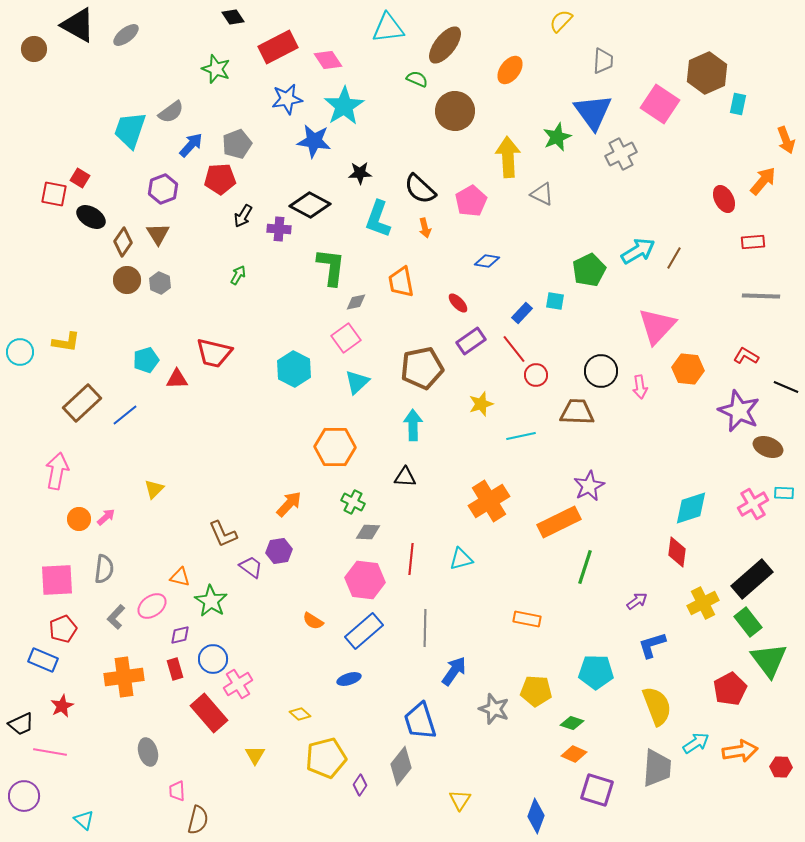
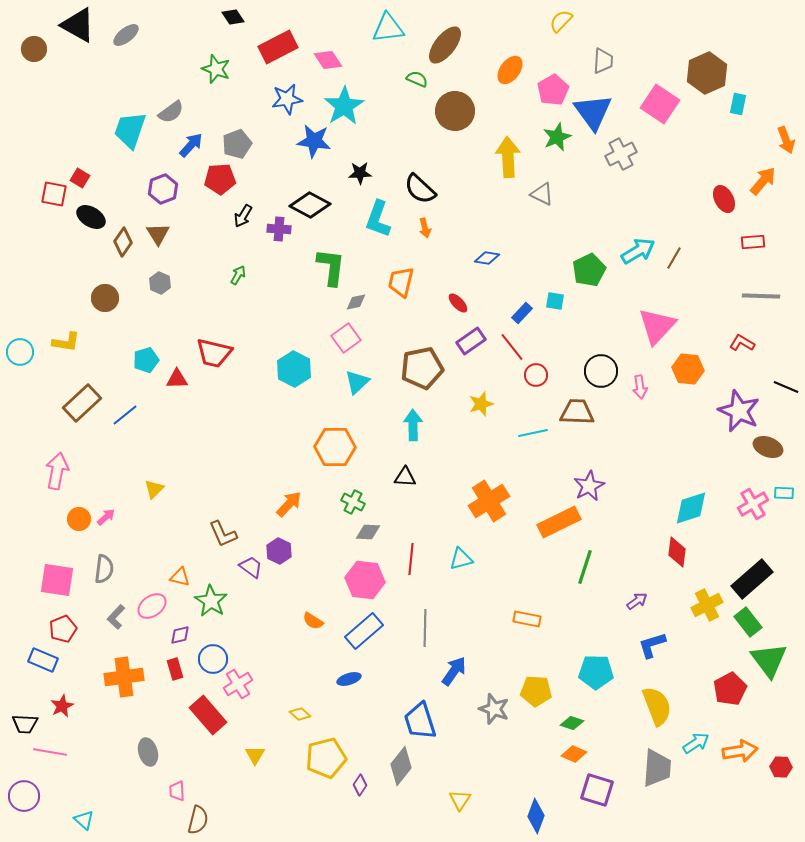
pink pentagon at (471, 201): moved 82 px right, 111 px up
blue diamond at (487, 261): moved 3 px up
brown circle at (127, 280): moved 22 px left, 18 px down
orange trapezoid at (401, 282): rotated 24 degrees clockwise
red line at (514, 349): moved 2 px left, 2 px up
red L-shape at (746, 356): moved 4 px left, 13 px up
cyan line at (521, 436): moved 12 px right, 3 px up
purple hexagon at (279, 551): rotated 25 degrees counterclockwise
pink square at (57, 580): rotated 12 degrees clockwise
yellow cross at (703, 603): moved 4 px right, 2 px down
red rectangle at (209, 713): moved 1 px left, 2 px down
black trapezoid at (21, 724): moved 4 px right; rotated 28 degrees clockwise
